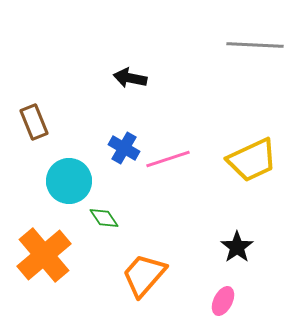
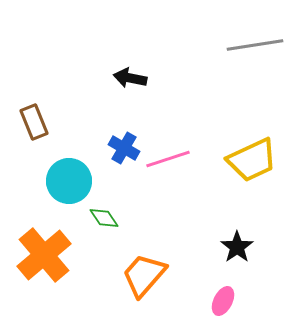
gray line: rotated 12 degrees counterclockwise
